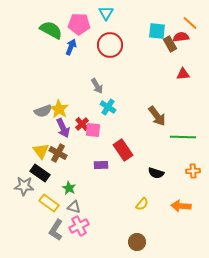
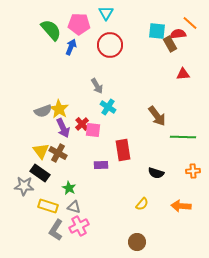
green semicircle: rotated 20 degrees clockwise
red semicircle: moved 3 px left, 3 px up
red rectangle: rotated 25 degrees clockwise
yellow rectangle: moved 1 px left, 3 px down; rotated 18 degrees counterclockwise
